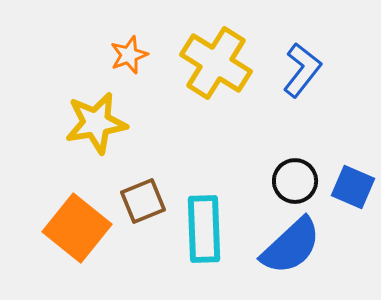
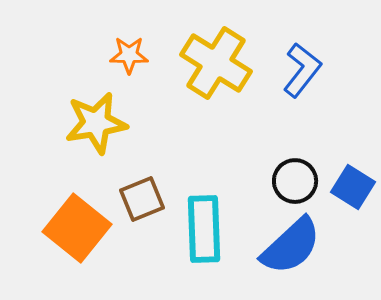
orange star: rotated 21 degrees clockwise
blue square: rotated 9 degrees clockwise
brown square: moved 1 px left, 2 px up
